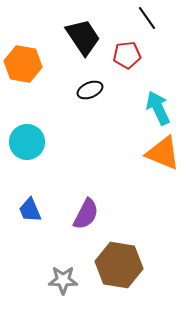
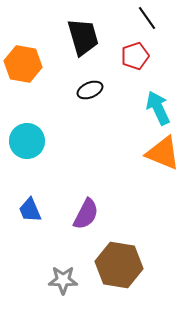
black trapezoid: rotated 18 degrees clockwise
red pentagon: moved 8 px right, 1 px down; rotated 12 degrees counterclockwise
cyan circle: moved 1 px up
